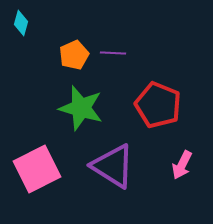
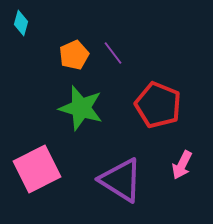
purple line: rotated 50 degrees clockwise
purple triangle: moved 8 px right, 14 px down
